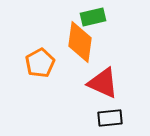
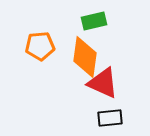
green rectangle: moved 1 px right, 4 px down
orange diamond: moved 5 px right, 15 px down
orange pentagon: moved 17 px up; rotated 24 degrees clockwise
